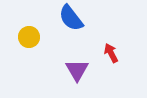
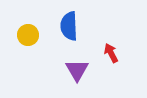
blue semicircle: moved 2 px left, 8 px down; rotated 36 degrees clockwise
yellow circle: moved 1 px left, 2 px up
